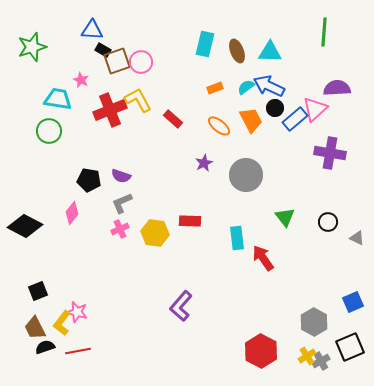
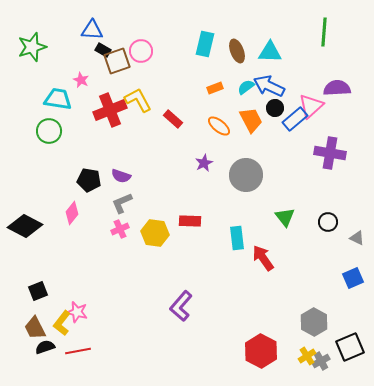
pink circle at (141, 62): moved 11 px up
pink triangle at (315, 109): moved 4 px left, 3 px up
blue square at (353, 302): moved 24 px up
